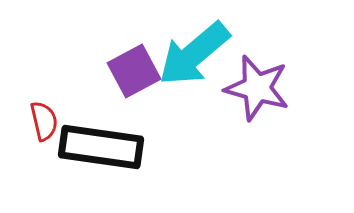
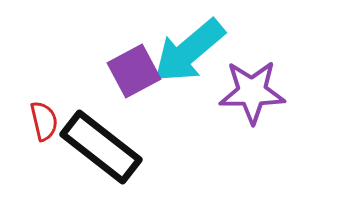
cyan arrow: moved 5 px left, 3 px up
purple star: moved 5 px left, 4 px down; rotated 16 degrees counterclockwise
black rectangle: rotated 30 degrees clockwise
